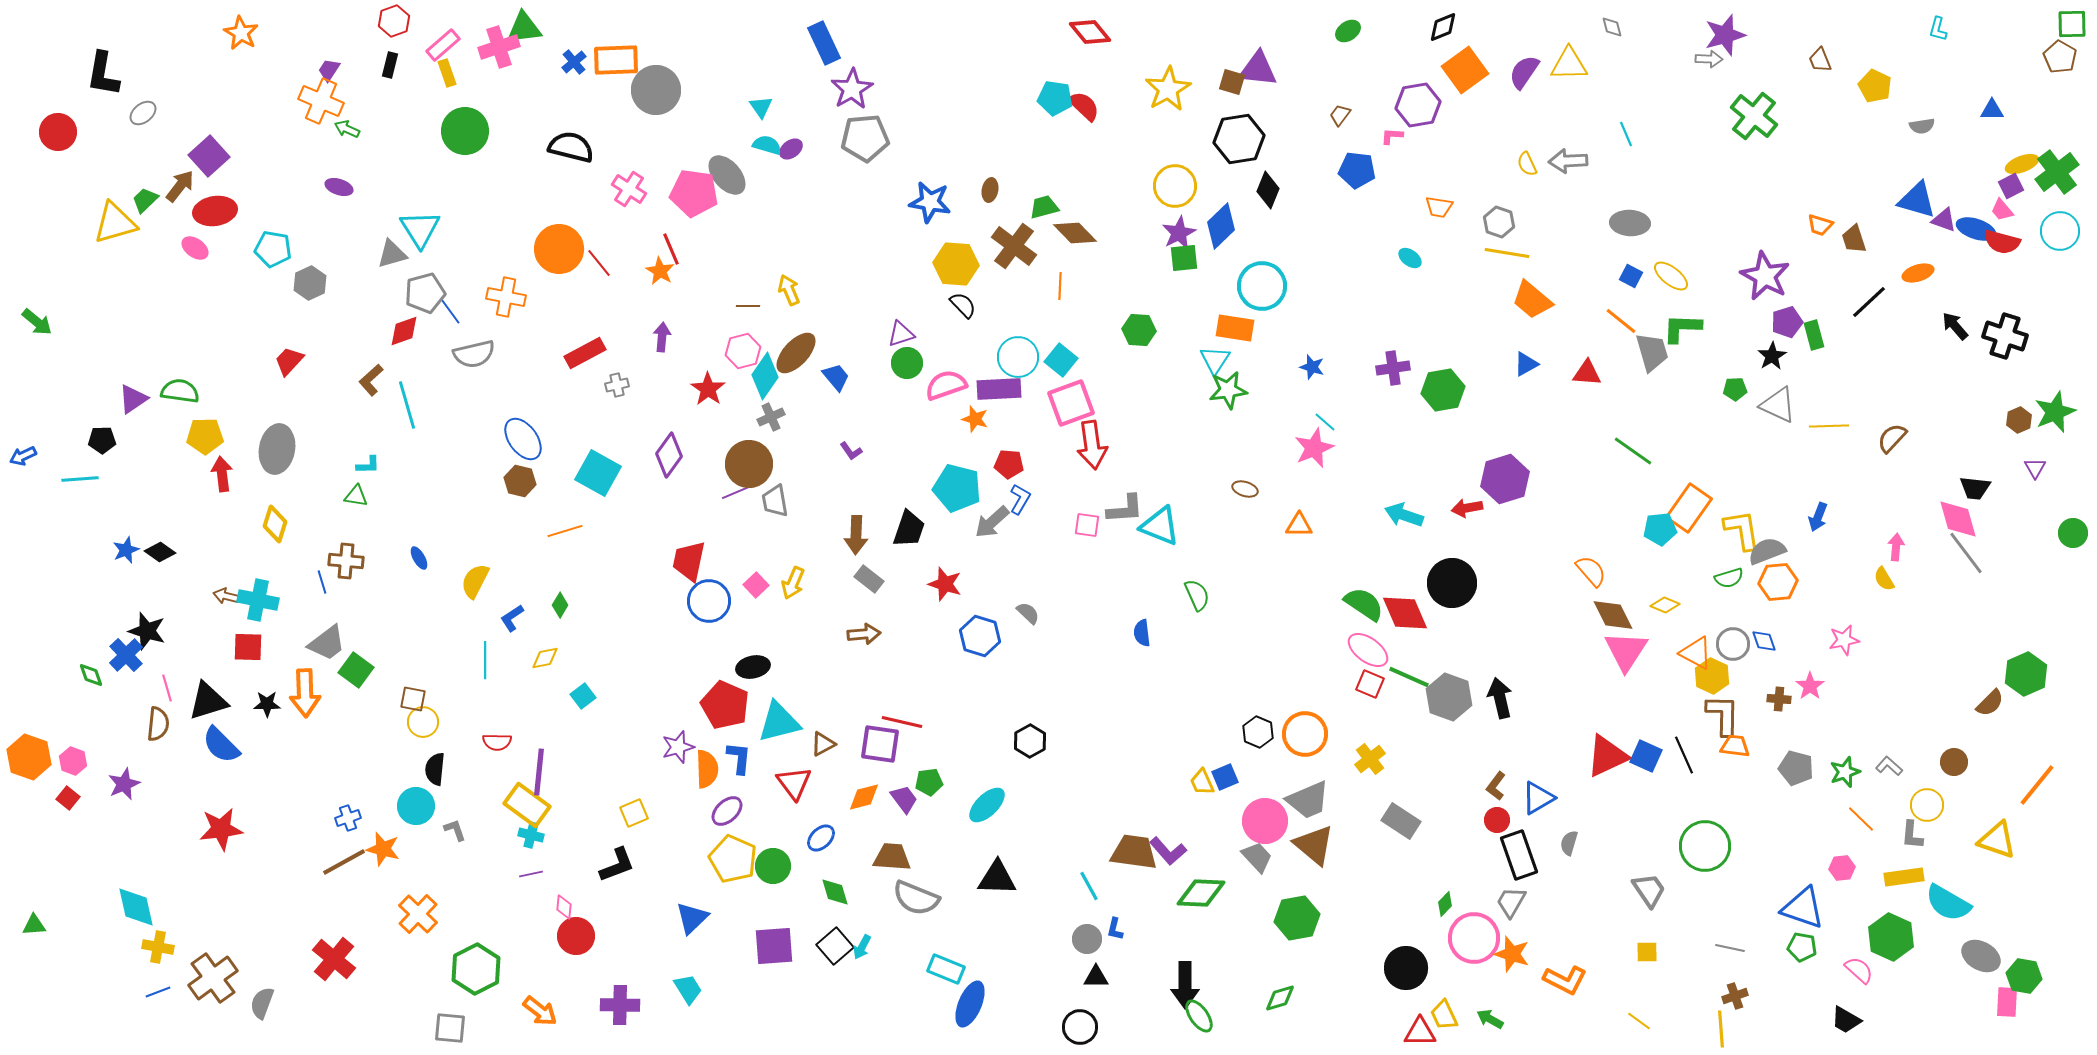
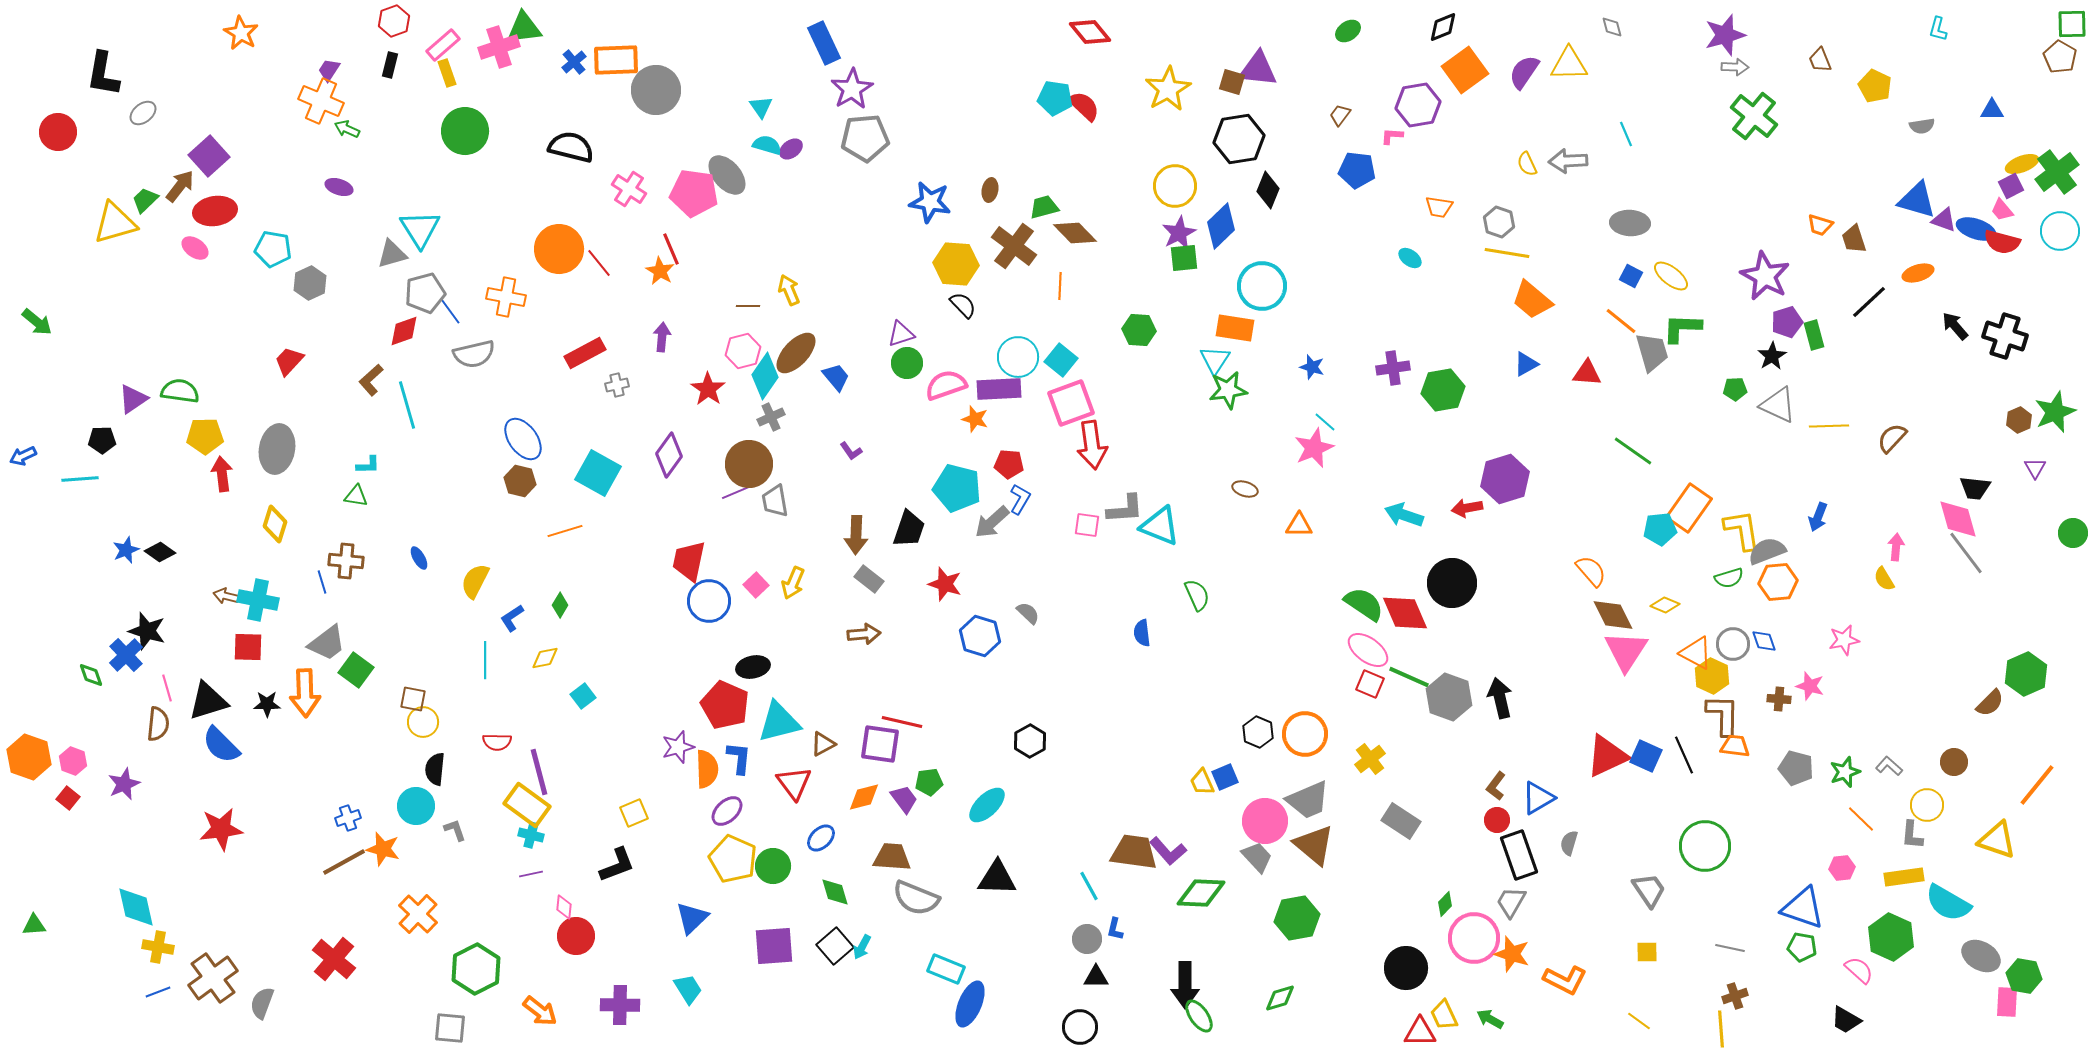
gray arrow at (1709, 59): moved 26 px right, 8 px down
pink star at (1810, 686): rotated 20 degrees counterclockwise
purple line at (539, 772): rotated 21 degrees counterclockwise
